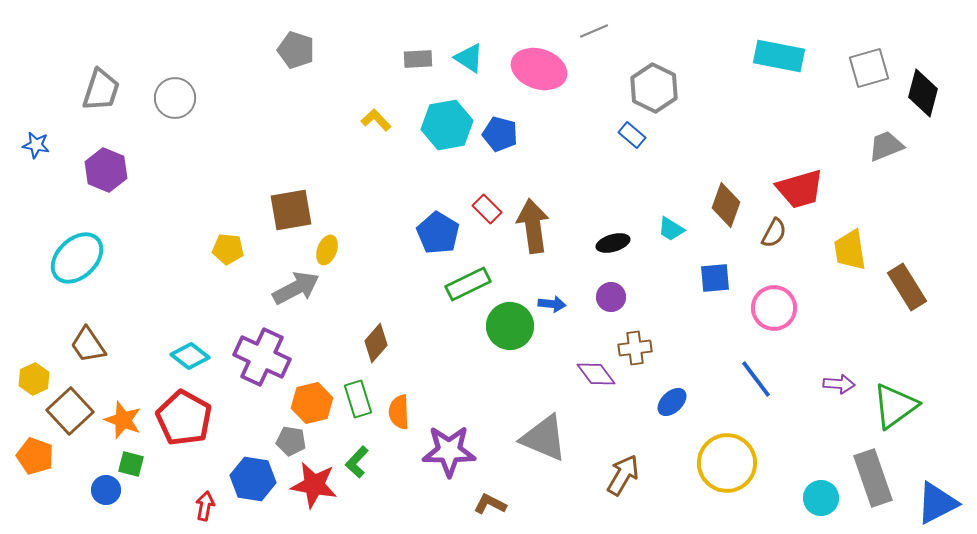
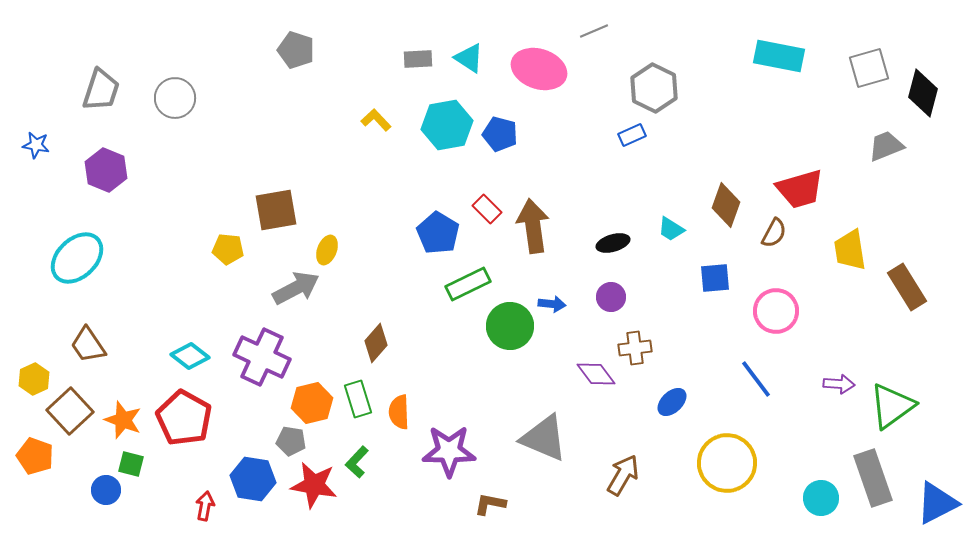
blue rectangle at (632, 135): rotated 64 degrees counterclockwise
brown square at (291, 210): moved 15 px left
pink circle at (774, 308): moved 2 px right, 3 px down
green triangle at (895, 406): moved 3 px left
brown L-shape at (490, 504): rotated 16 degrees counterclockwise
